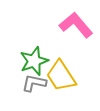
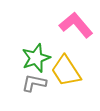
green star: moved 2 px right, 3 px up
yellow trapezoid: moved 5 px right, 5 px up
